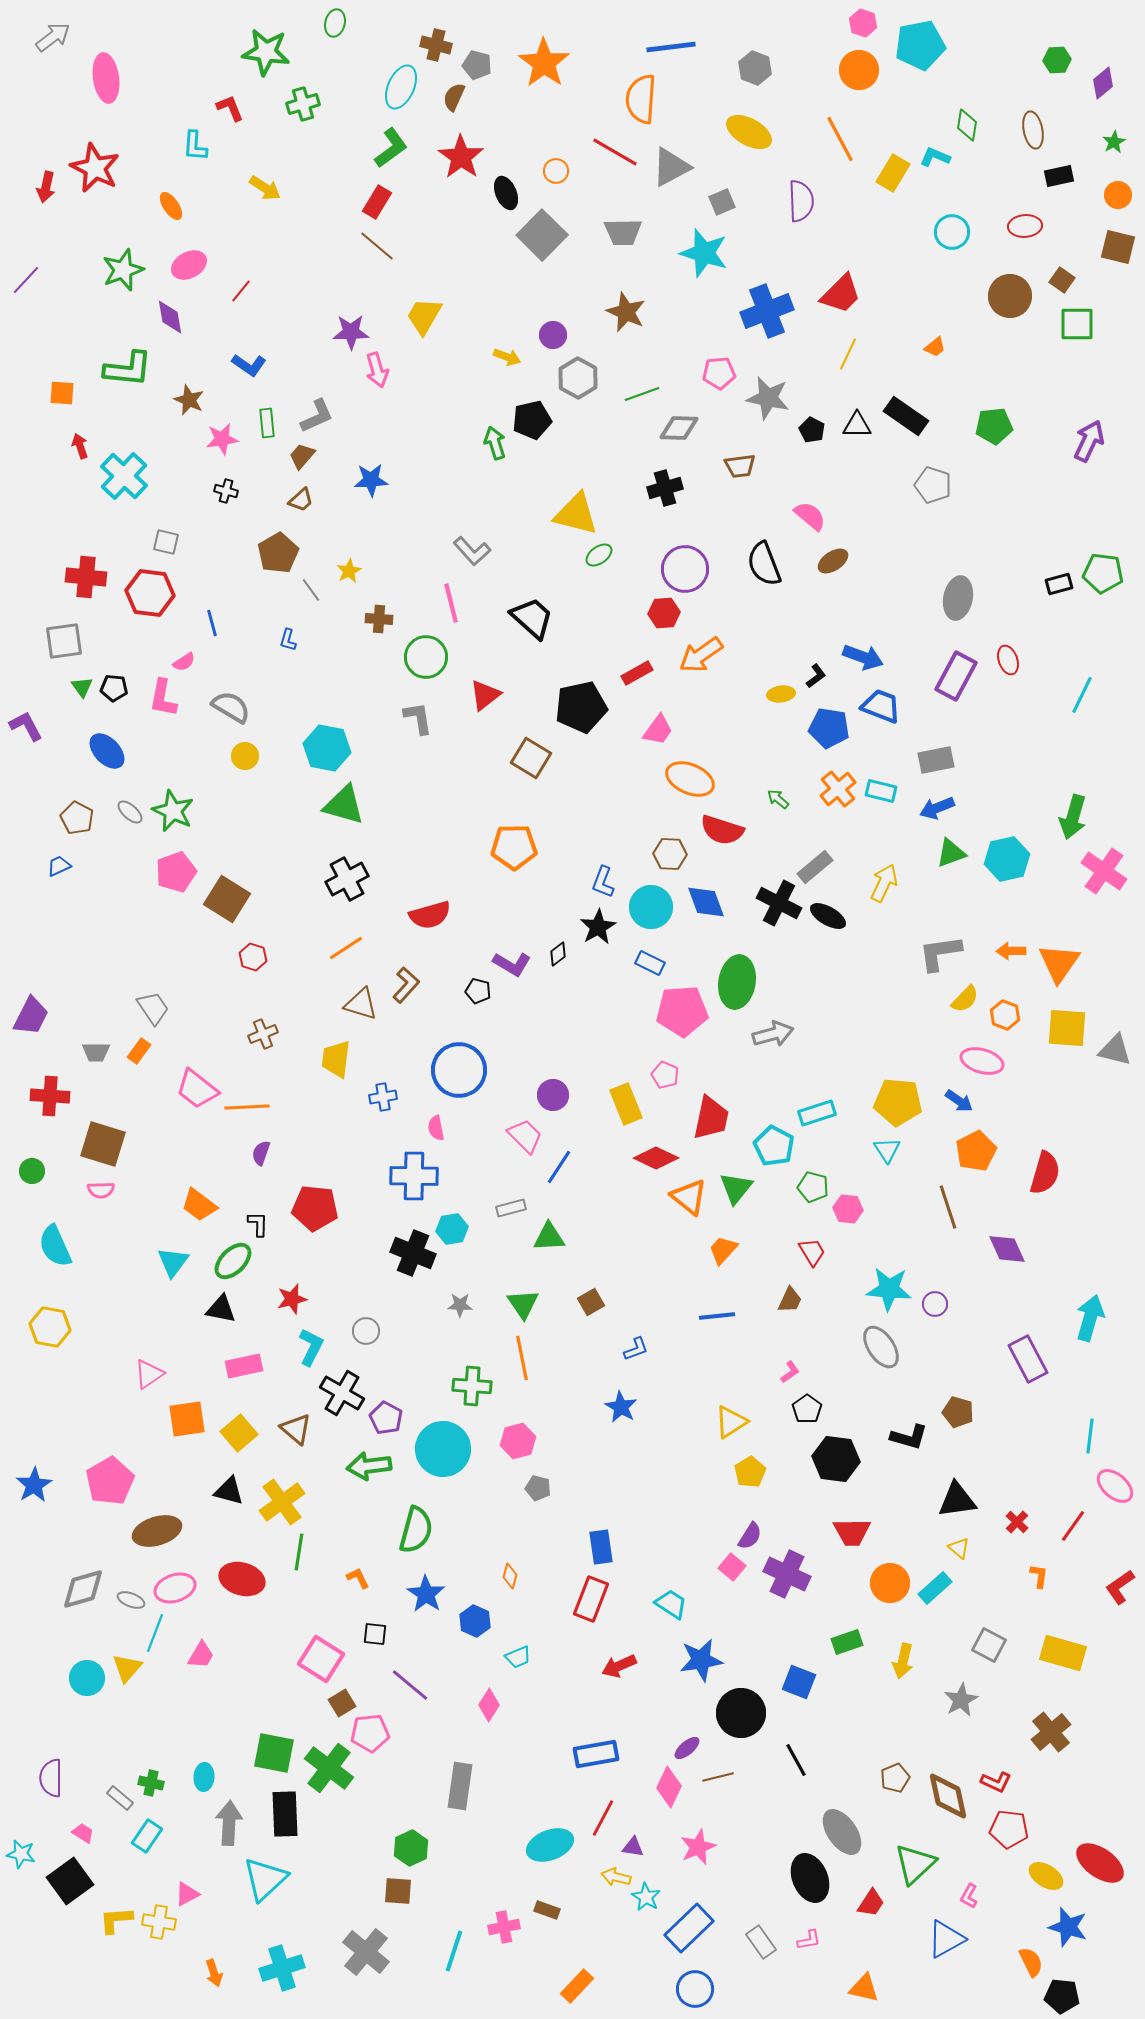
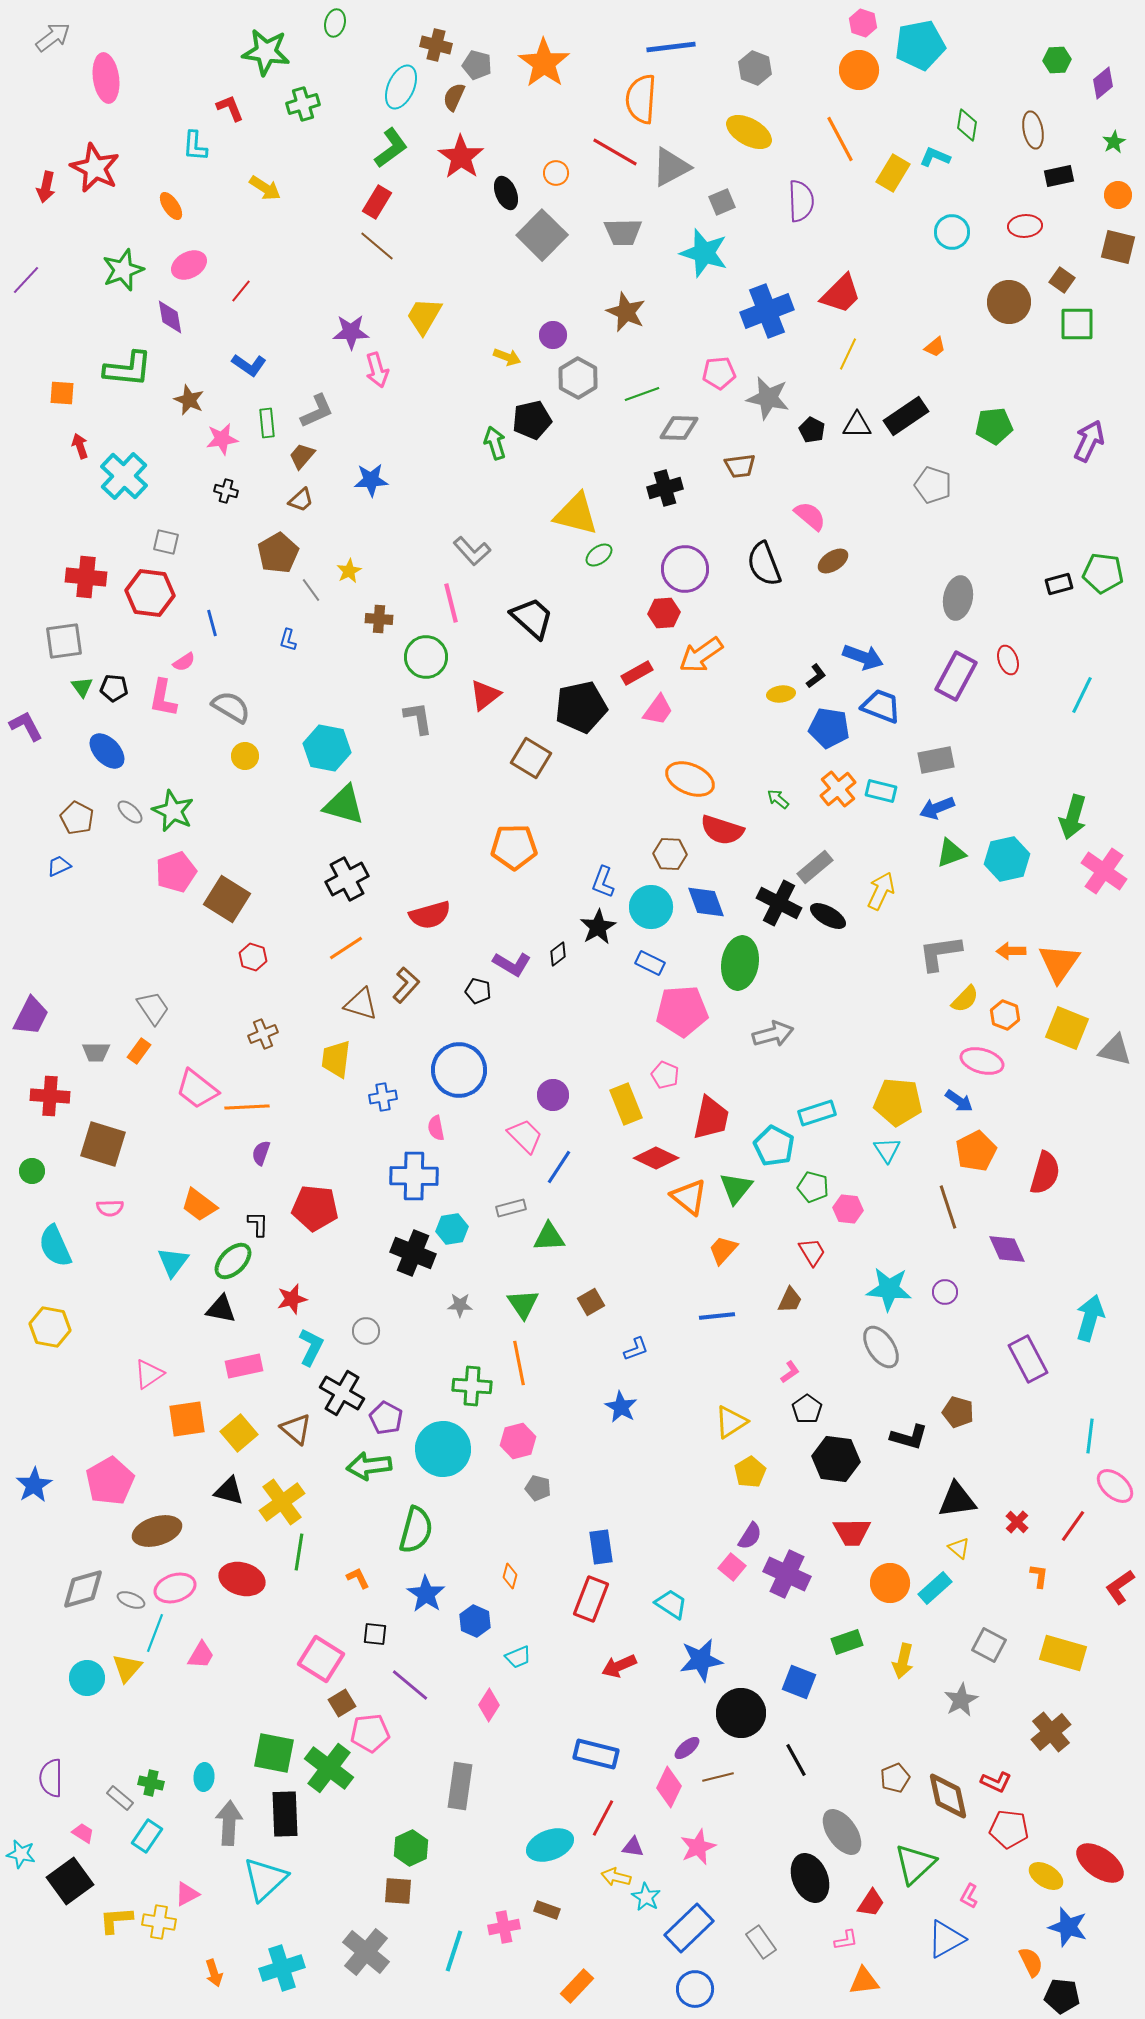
orange circle at (556, 171): moved 2 px down
brown circle at (1010, 296): moved 1 px left, 6 px down
gray L-shape at (317, 416): moved 5 px up
black rectangle at (906, 416): rotated 69 degrees counterclockwise
pink trapezoid at (658, 730): moved 20 px up
yellow arrow at (884, 883): moved 3 px left, 8 px down
green ellipse at (737, 982): moved 3 px right, 19 px up
yellow square at (1067, 1028): rotated 18 degrees clockwise
pink semicircle at (101, 1190): moved 9 px right, 18 px down
purple circle at (935, 1304): moved 10 px right, 12 px up
orange line at (522, 1358): moved 3 px left, 5 px down
blue rectangle at (596, 1754): rotated 24 degrees clockwise
pink L-shape at (809, 1940): moved 37 px right
orange triangle at (864, 1988): moved 7 px up; rotated 20 degrees counterclockwise
